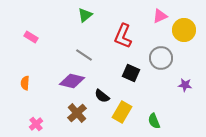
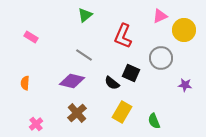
black semicircle: moved 10 px right, 13 px up
